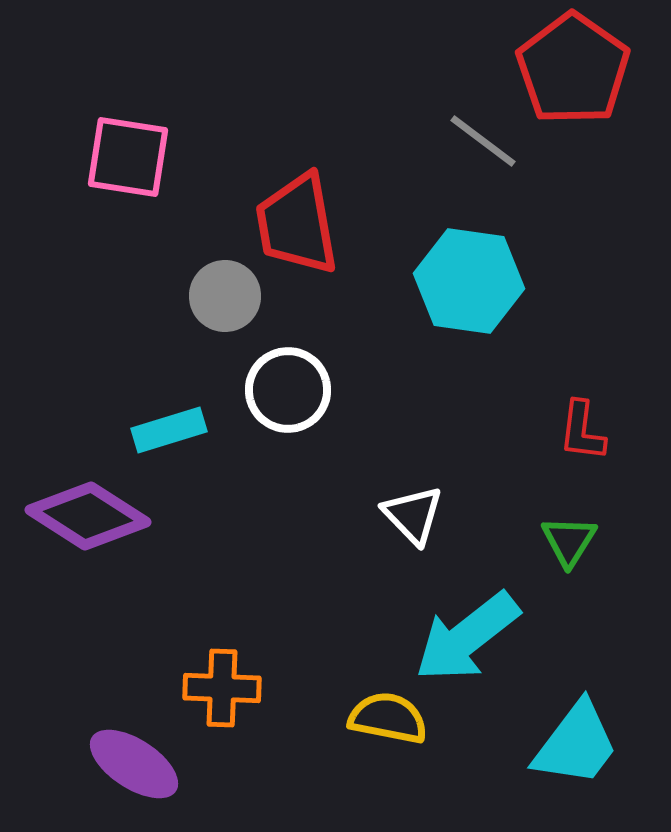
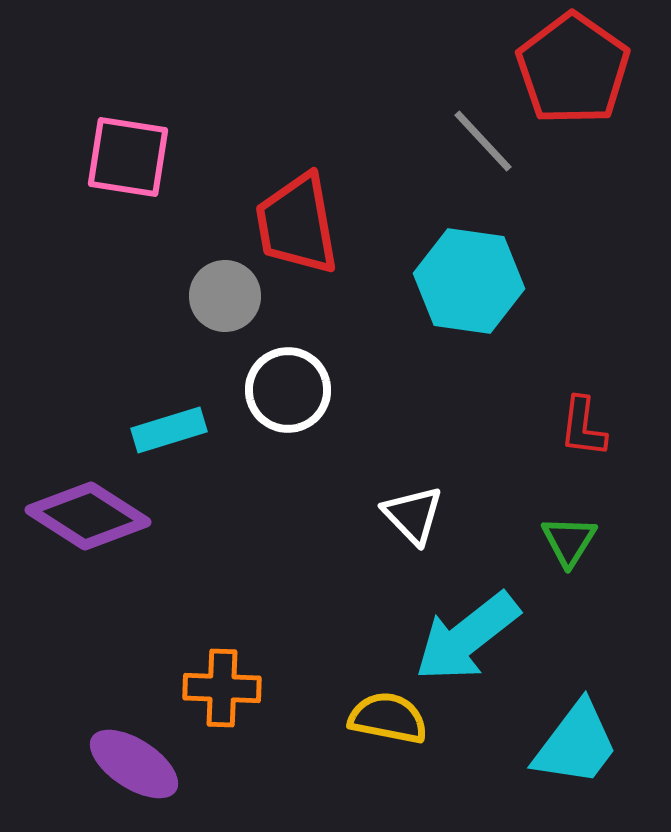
gray line: rotated 10 degrees clockwise
red L-shape: moved 1 px right, 4 px up
